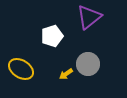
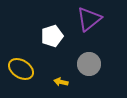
purple triangle: moved 2 px down
gray circle: moved 1 px right
yellow arrow: moved 5 px left, 8 px down; rotated 48 degrees clockwise
